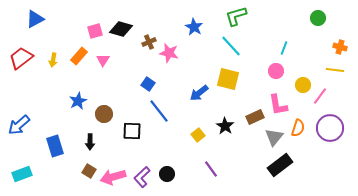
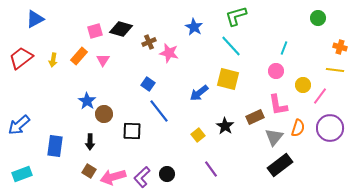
blue star at (78, 101): moved 9 px right; rotated 12 degrees counterclockwise
blue rectangle at (55, 146): rotated 25 degrees clockwise
